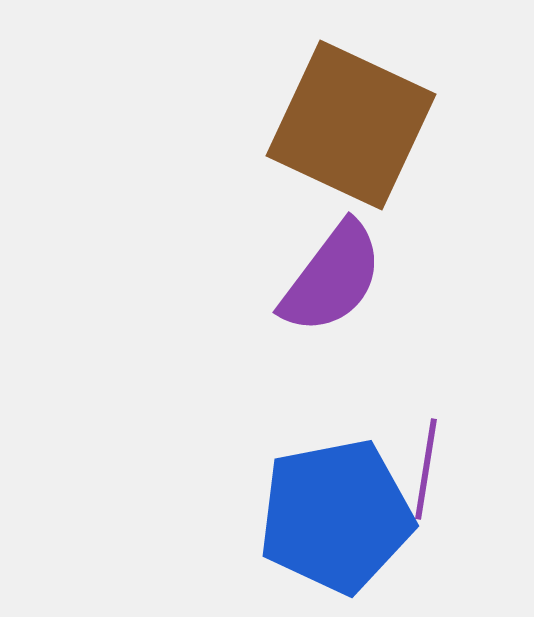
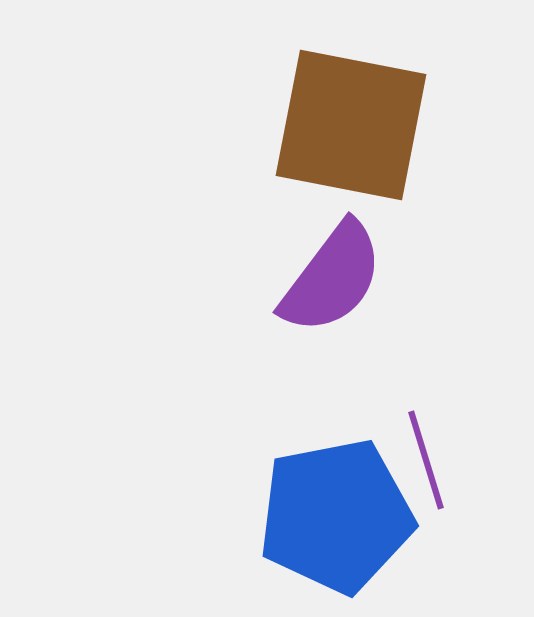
brown square: rotated 14 degrees counterclockwise
purple line: moved 9 px up; rotated 26 degrees counterclockwise
